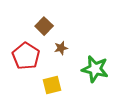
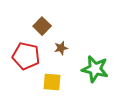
brown square: moved 2 px left
red pentagon: rotated 20 degrees counterclockwise
yellow square: moved 3 px up; rotated 18 degrees clockwise
